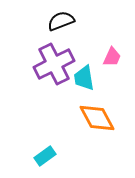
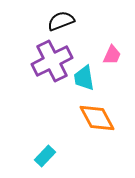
pink trapezoid: moved 2 px up
purple cross: moved 2 px left, 3 px up
cyan rectangle: rotated 10 degrees counterclockwise
